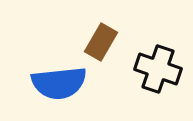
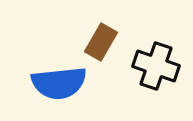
black cross: moved 2 px left, 3 px up
